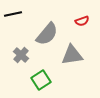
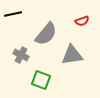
gray semicircle: moved 1 px left
gray cross: rotated 14 degrees counterclockwise
green square: rotated 36 degrees counterclockwise
